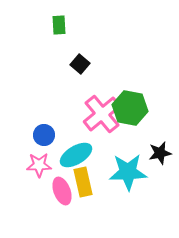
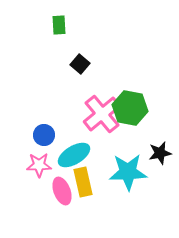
cyan ellipse: moved 2 px left
